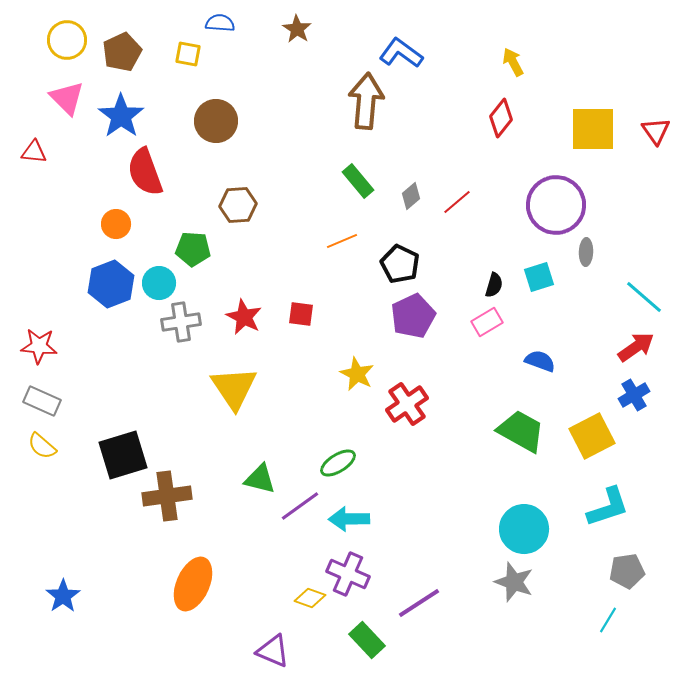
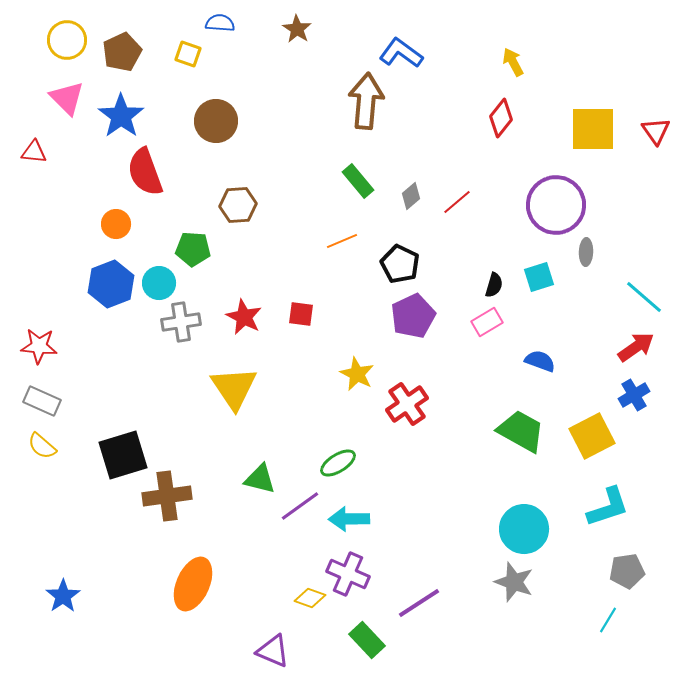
yellow square at (188, 54): rotated 8 degrees clockwise
